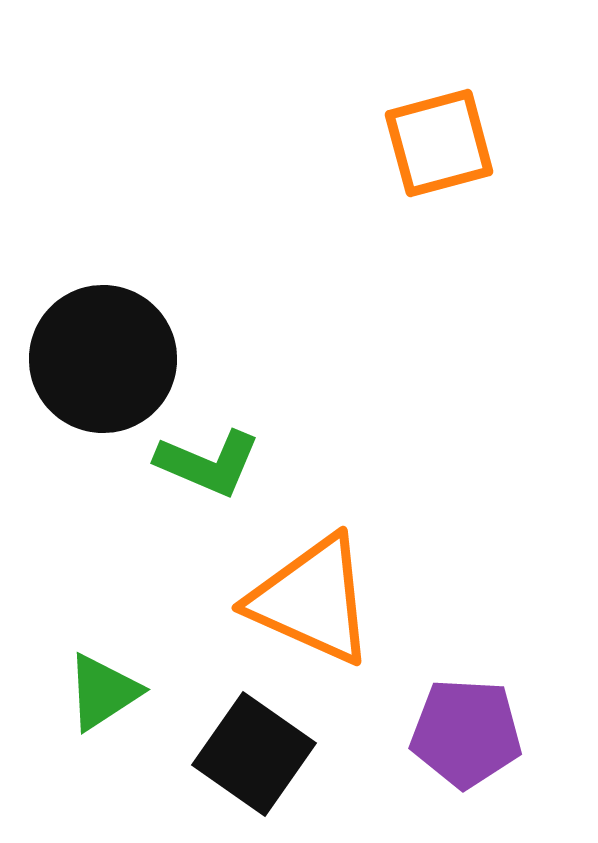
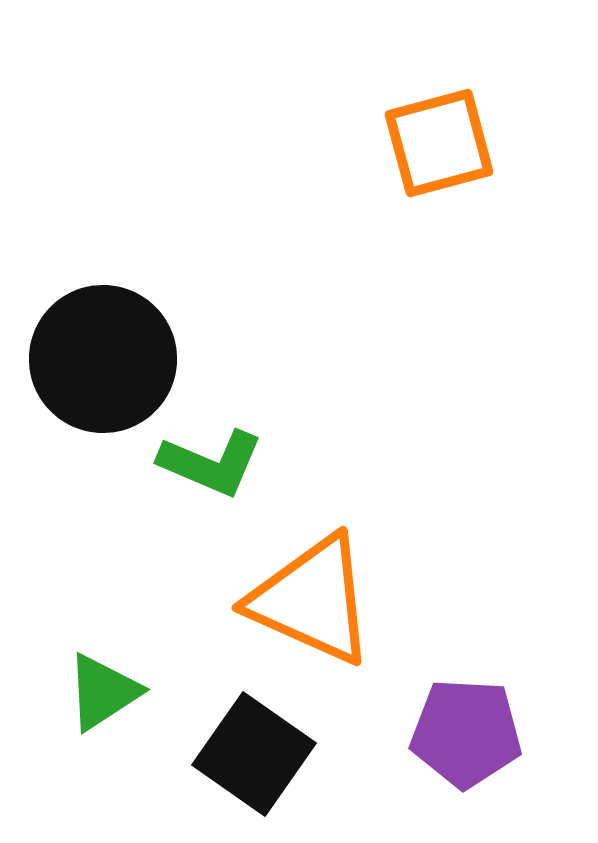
green L-shape: moved 3 px right
